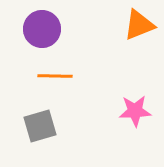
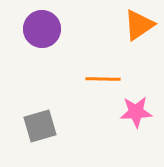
orange triangle: rotated 12 degrees counterclockwise
orange line: moved 48 px right, 3 px down
pink star: moved 1 px right, 1 px down
